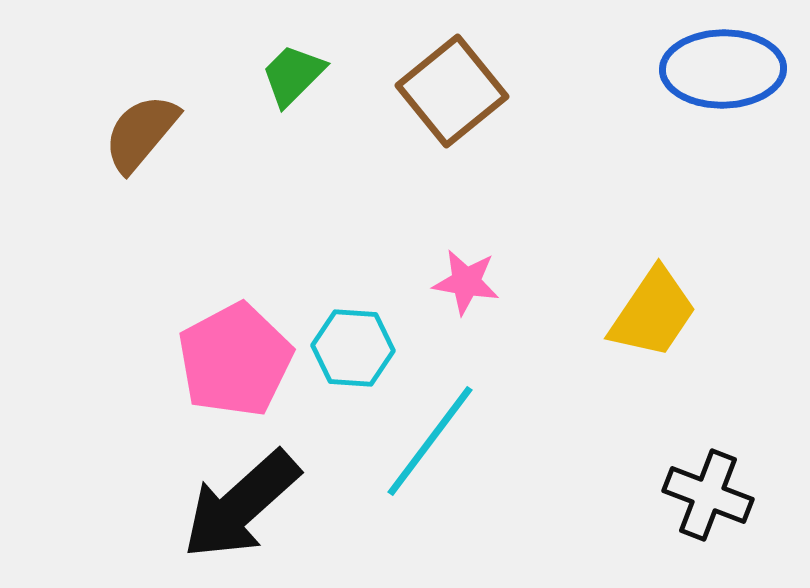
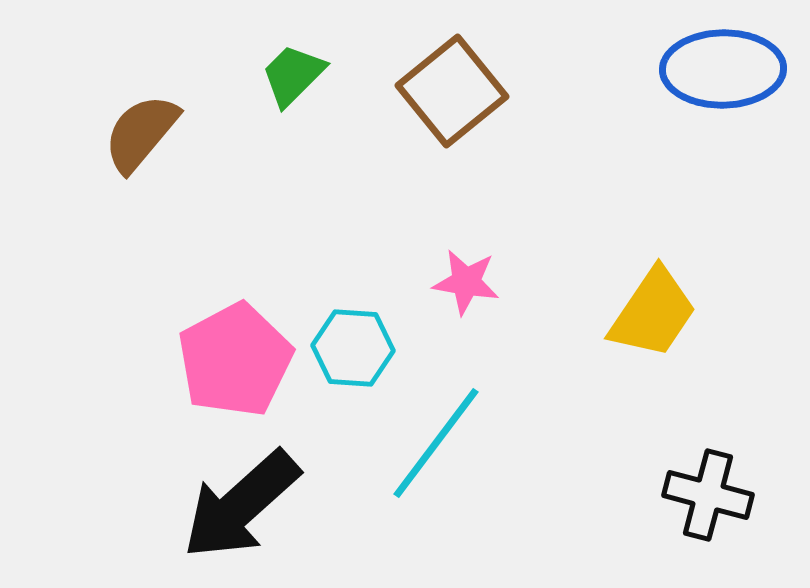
cyan line: moved 6 px right, 2 px down
black cross: rotated 6 degrees counterclockwise
